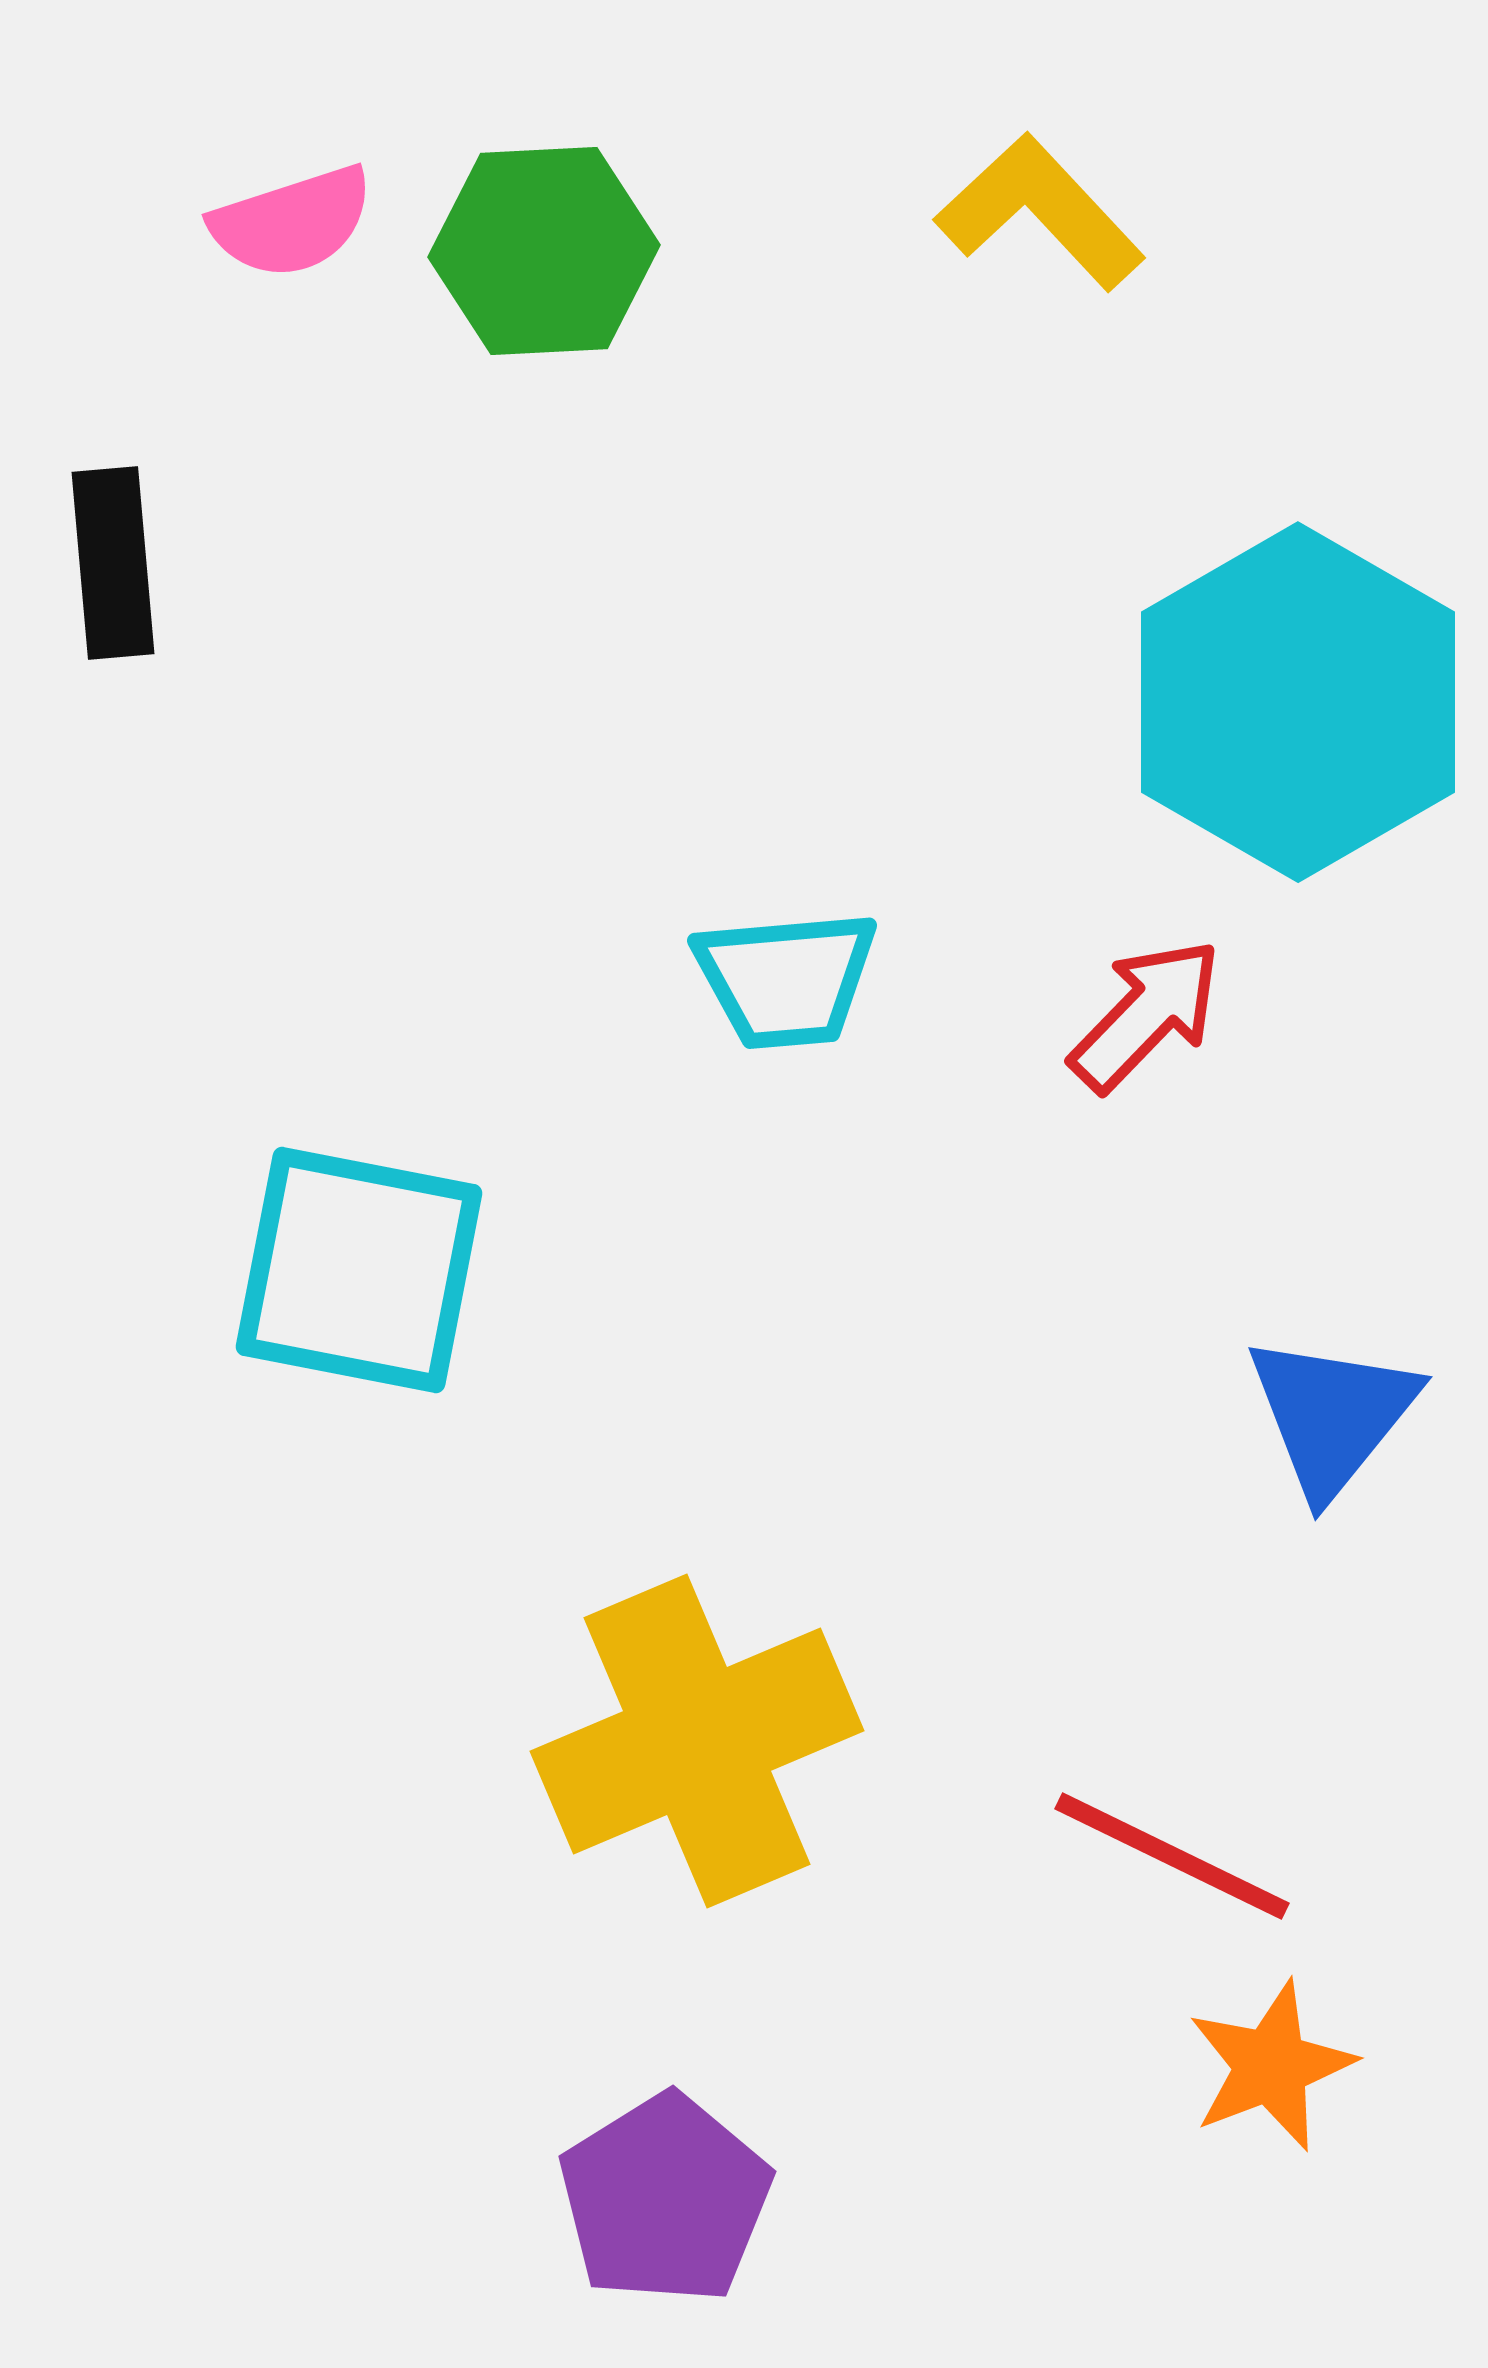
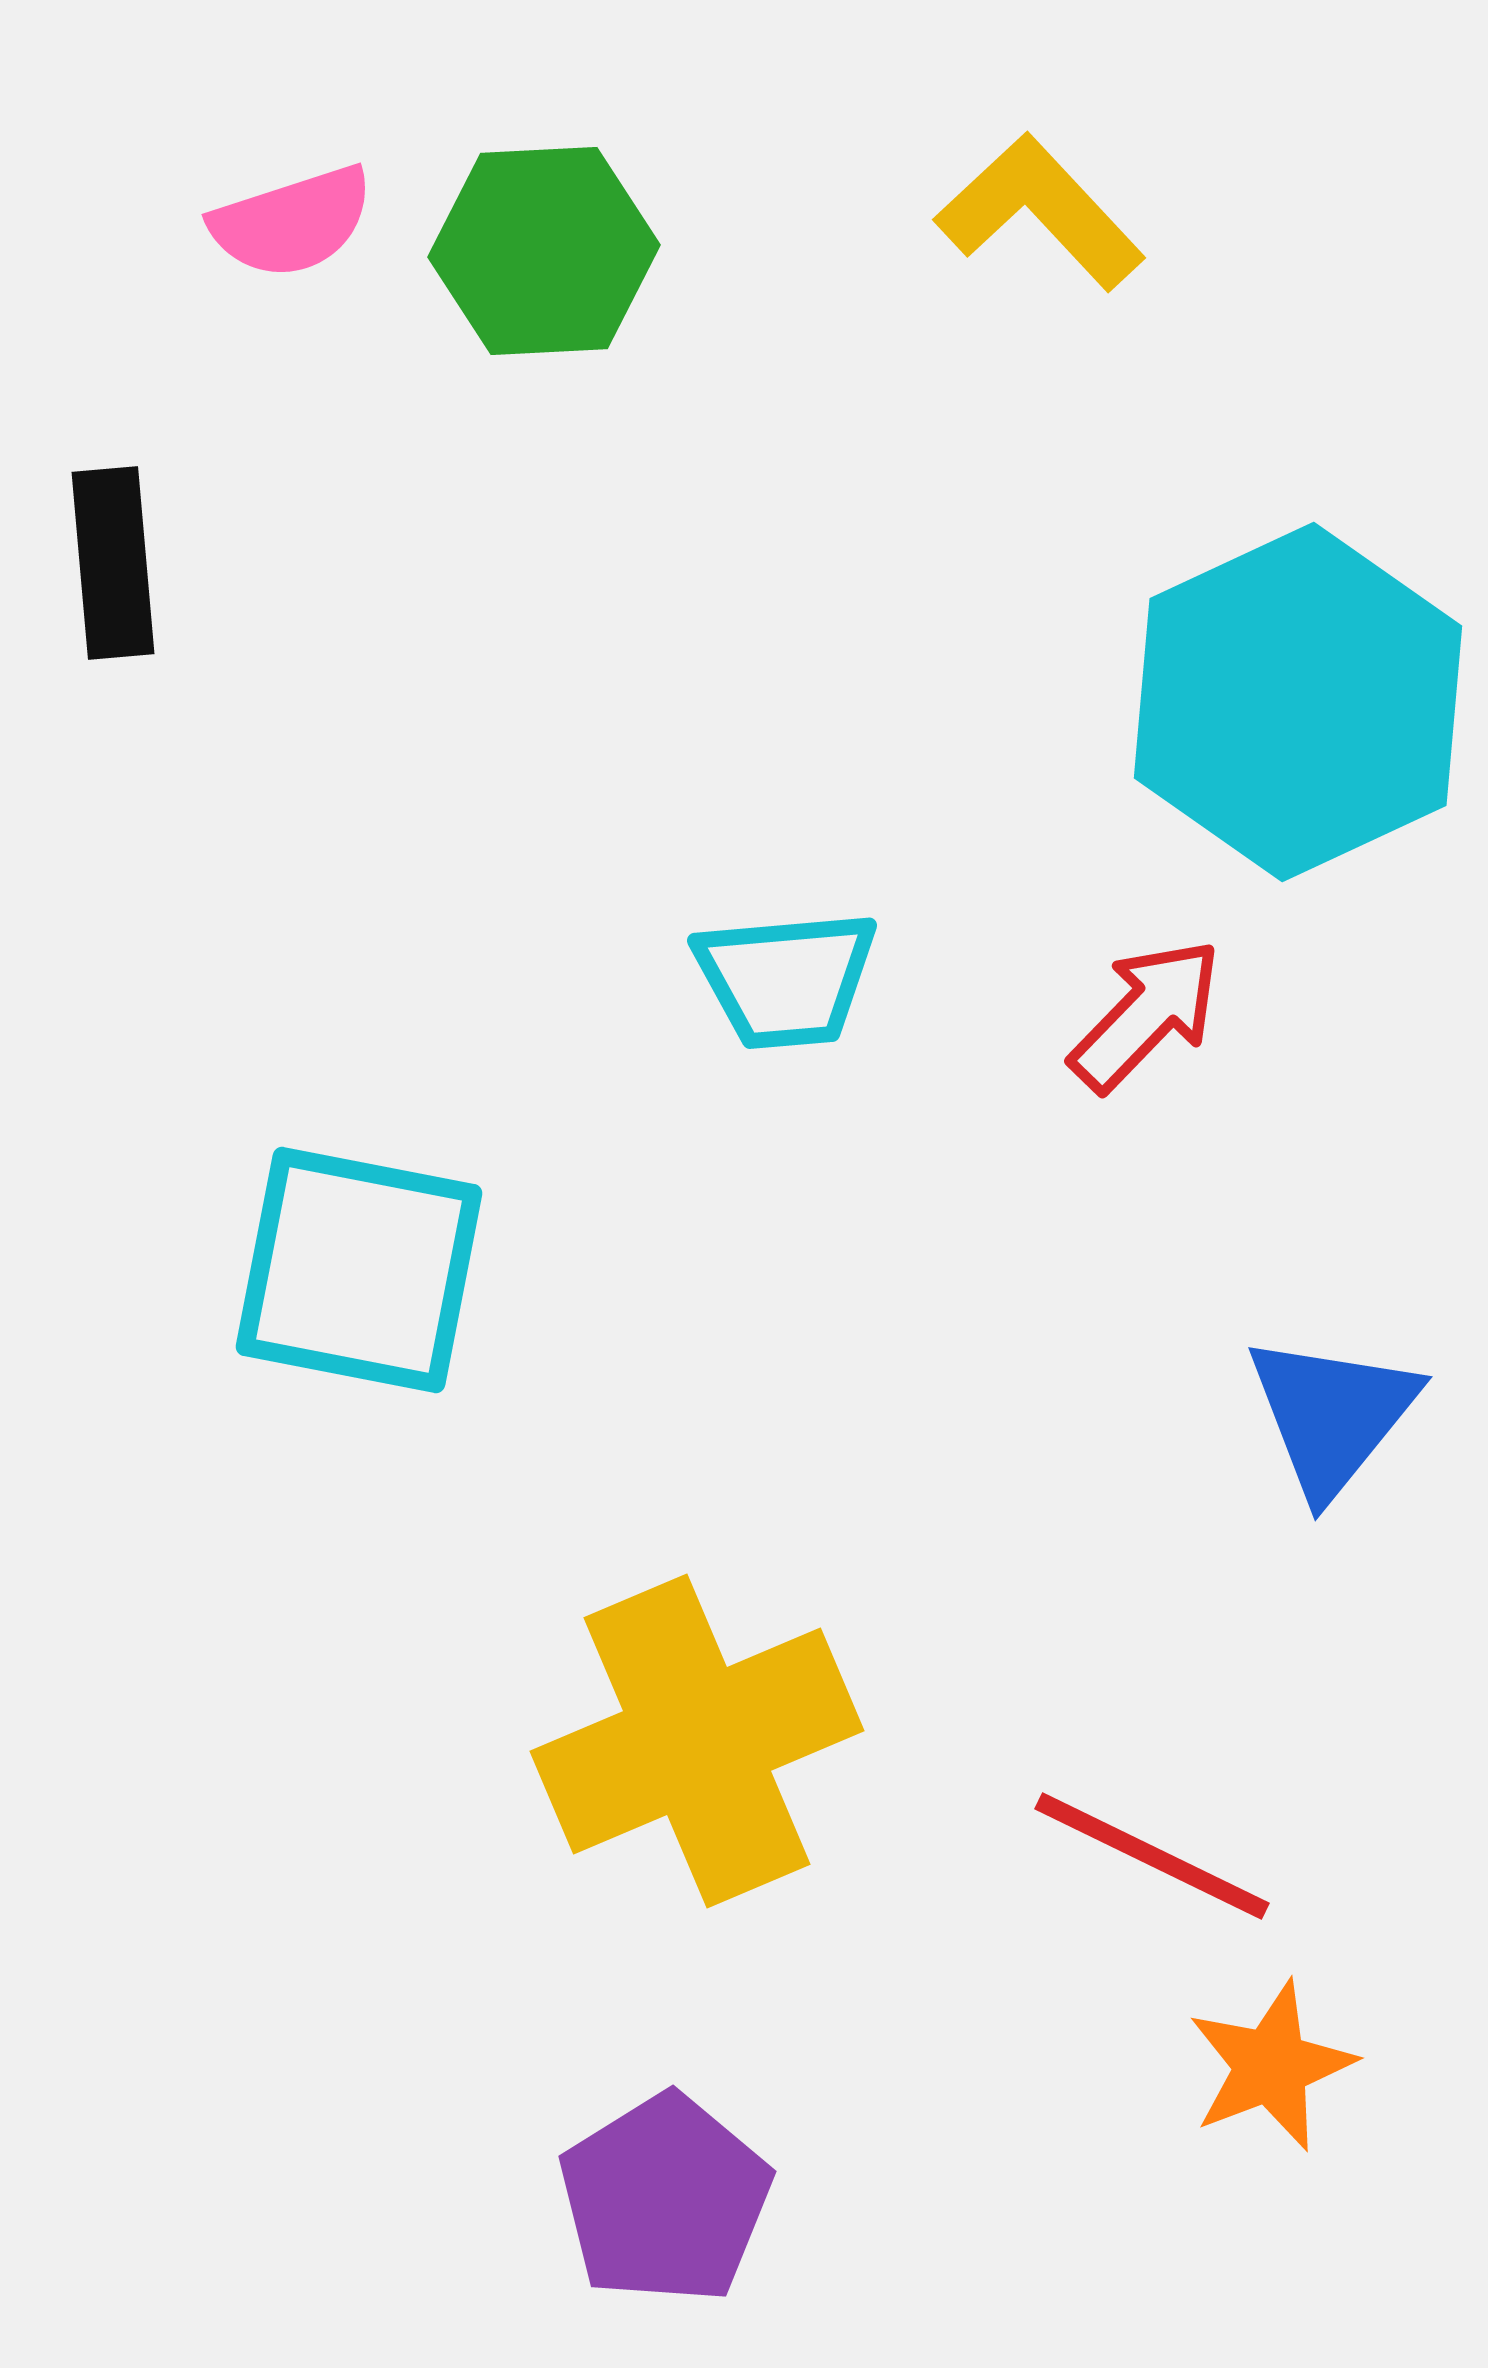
cyan hexagon: rotated 5 degrees clockwise
red line: moved 20 px left
